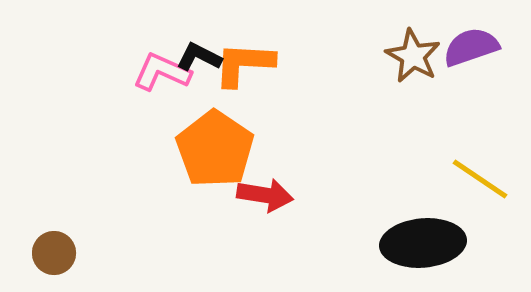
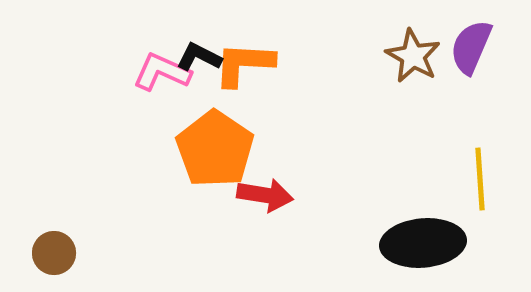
purple semicircle: rotated 48 degrees counterclockwise
yellow line: rotated 52 degrees clockwise
